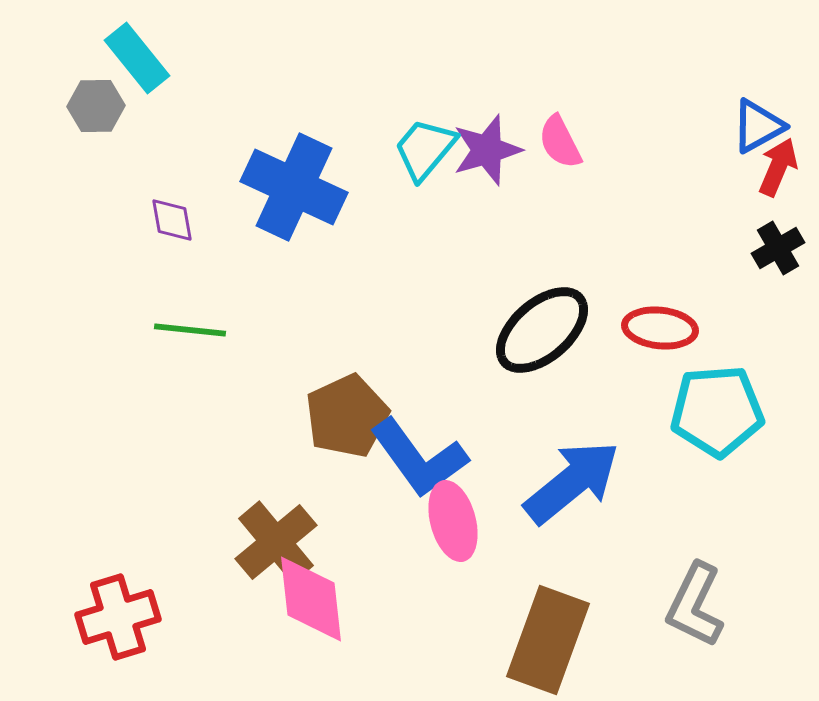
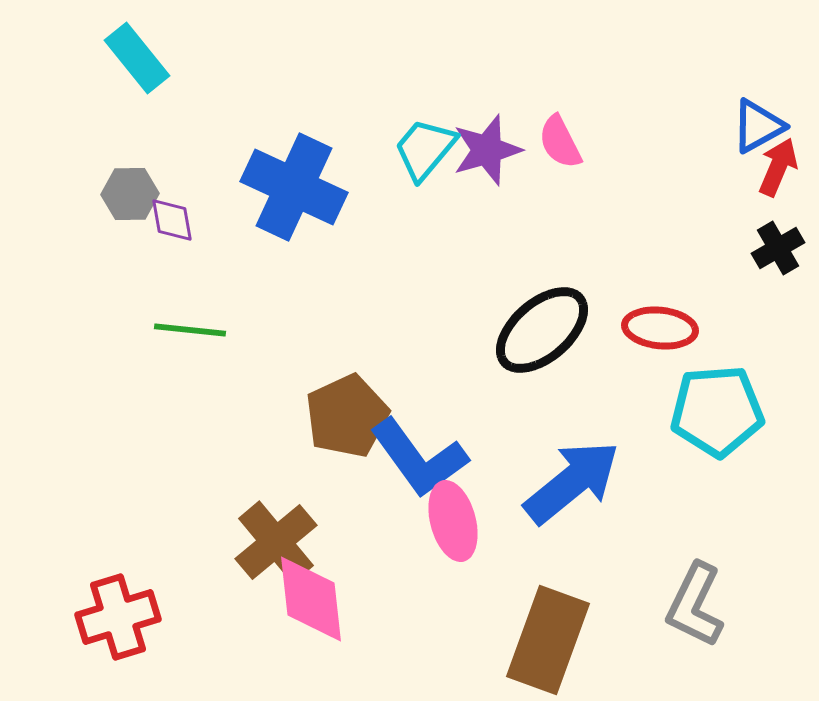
gray hexagon: moved 34 px right, 88 px down
